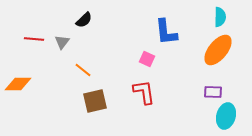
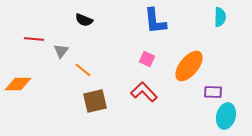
black semicircle: rotated 66 degrees clockwise
blue L-shape: moved 11 px left, 11 px up
gray triangle: moved 1 px left, 9 px down
orange ellipse: moved 29 px left, 16 px down
red L-shape: rotated 36 degrees counterclockwise
